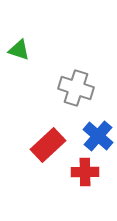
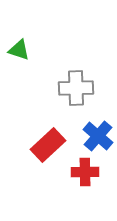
gray cross: rotated 20 degrees counterclockwise
